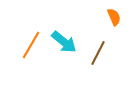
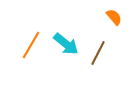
orange semicircle: rotated 18 degrees counterclockwise
cyan arrow: moved 2 px right, 2 px down
